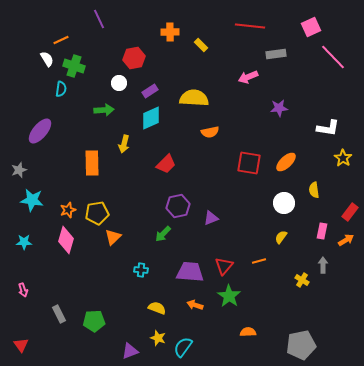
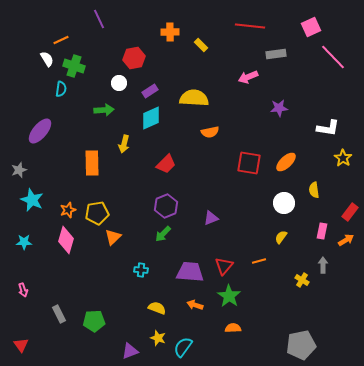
cyan star at (32, 200): rotated 15 degrees clockwise
purple hexagon at (178, 206): moved 12 px left; rotated 10 degrees counterclockwise
orange semicircle at (248, 332): moved 15 px left, 4 px up
